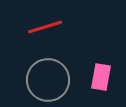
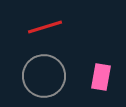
gray circle: moved 4 px left, 4 px up
